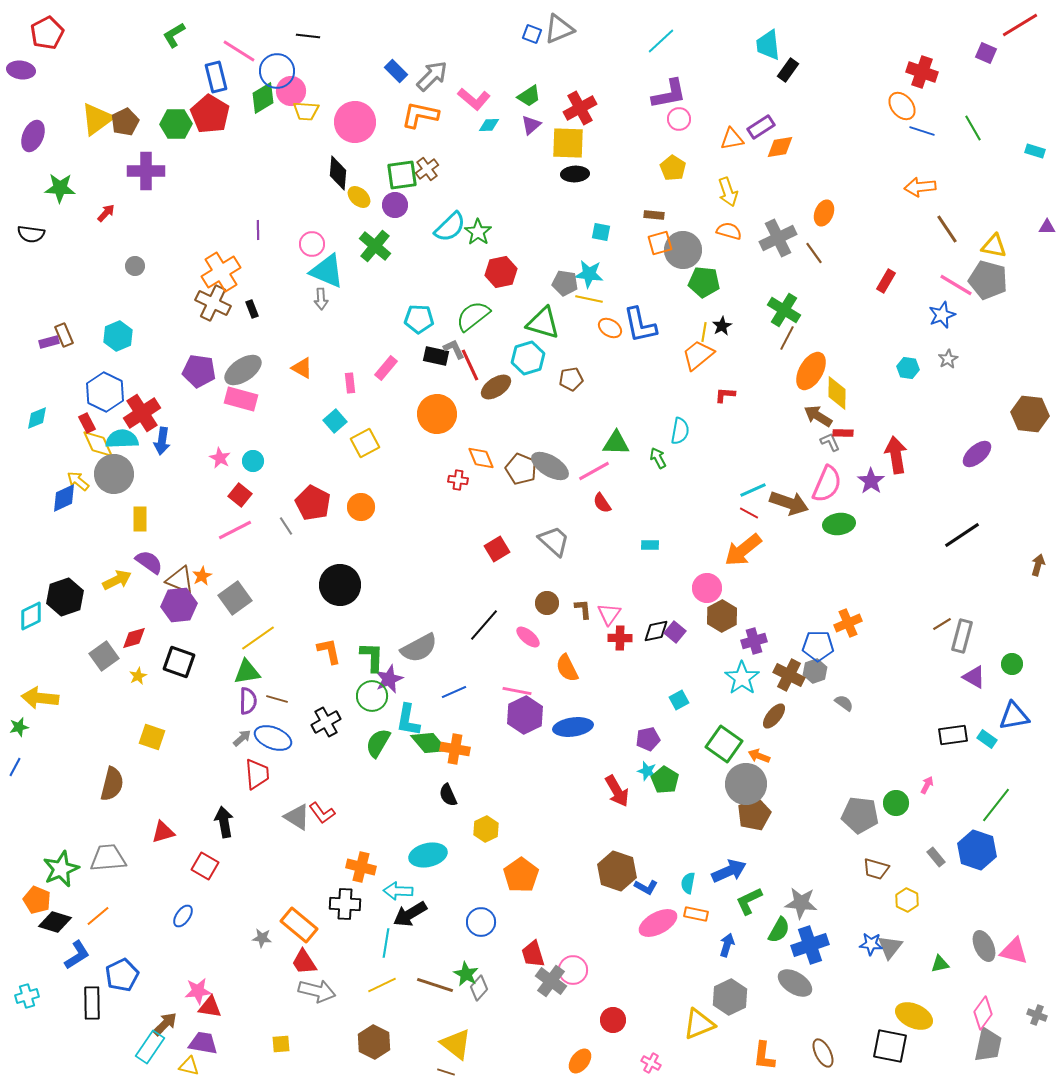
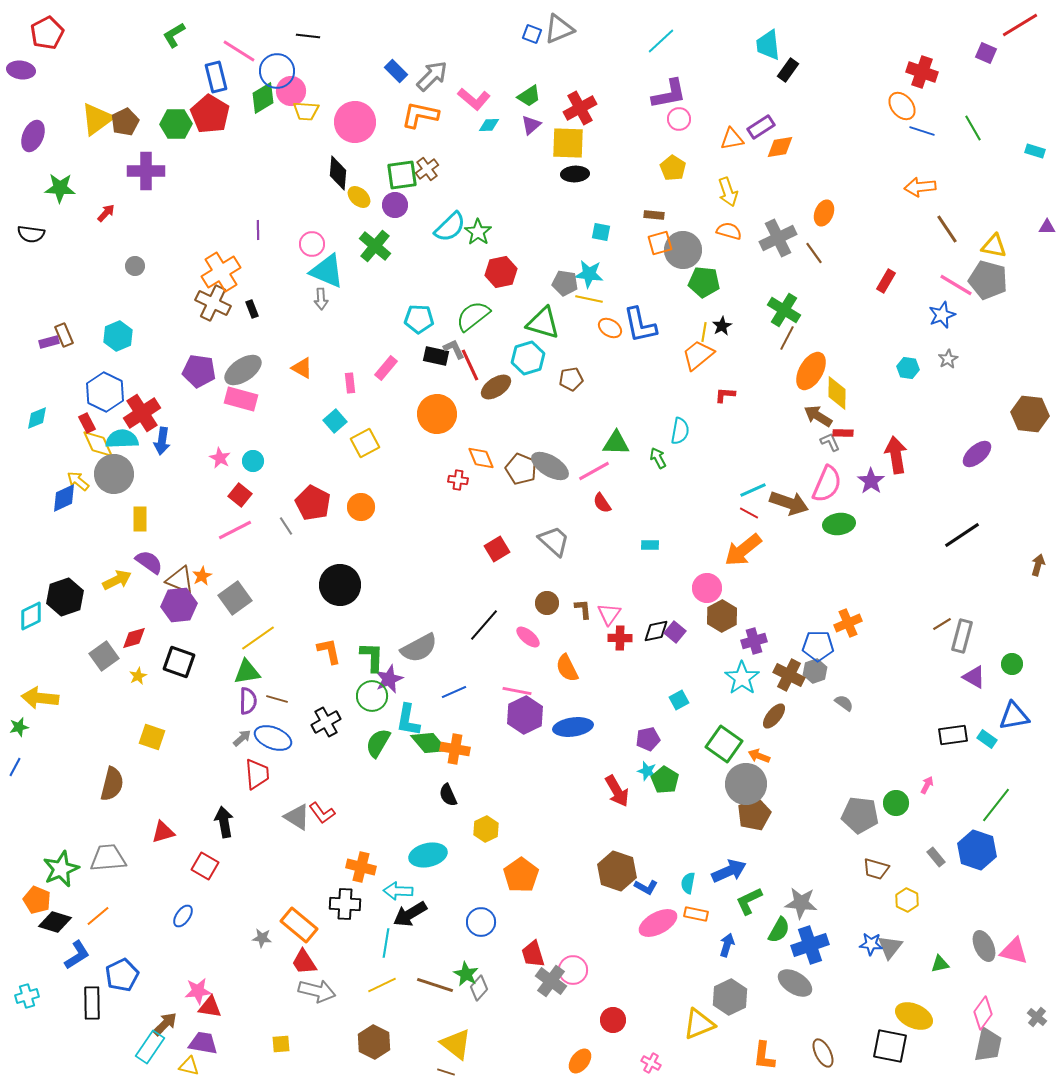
gray cross at (1037, 1015): moved 2 px down; rotated 18 degrees clockwise
